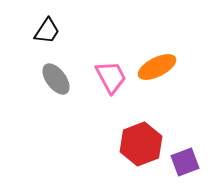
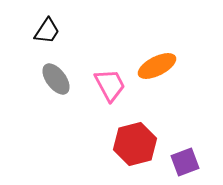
orange ellipse: moved 1 px up
pink trapezoid: moved 1 px left, 8 px down
red hexagon: moved 6 px left; rotated 6 degrees clockwise
